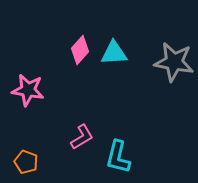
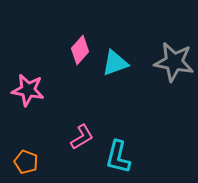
cyan triangle: moved 1 px right, 10 px down; rotated 16 degrees counterclockwise
